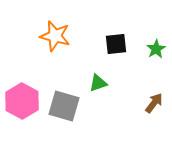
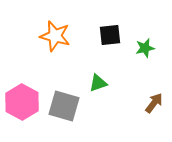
black square: moved 6 px left, 9 px up
green star: moved 11 px left, 1 px up; rotated 18 degrees clockwise
pink hexagon: moved 1 px down
